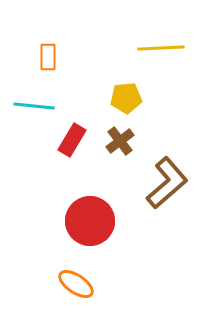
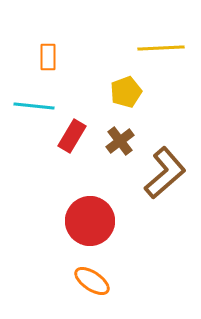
yellow pentagon: moved 6 px up; rotated 16 degrees counterclockwise
red rectangle: moved 4 px up
brown L-shape: moved 2 px left, 10 px up
orange ellipse: moved 16 px right, 3 px up
